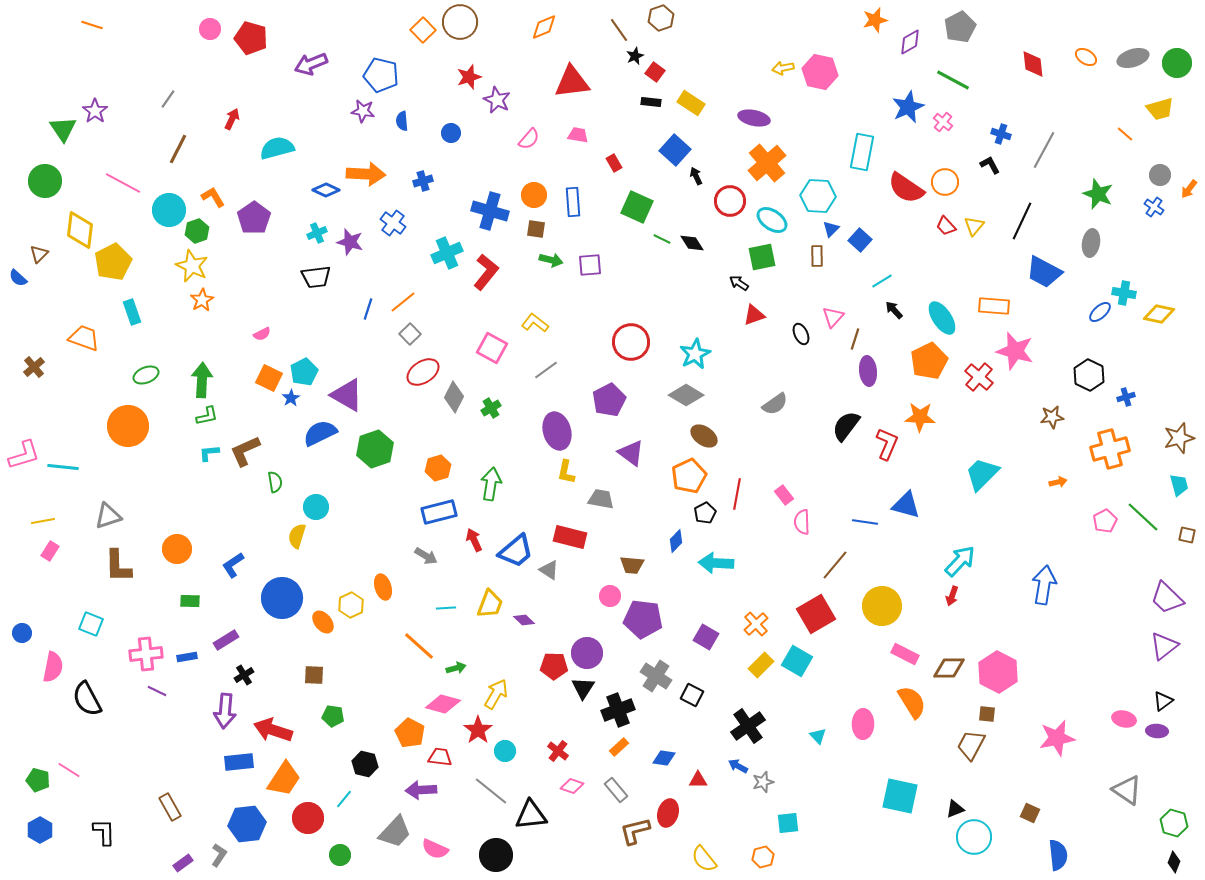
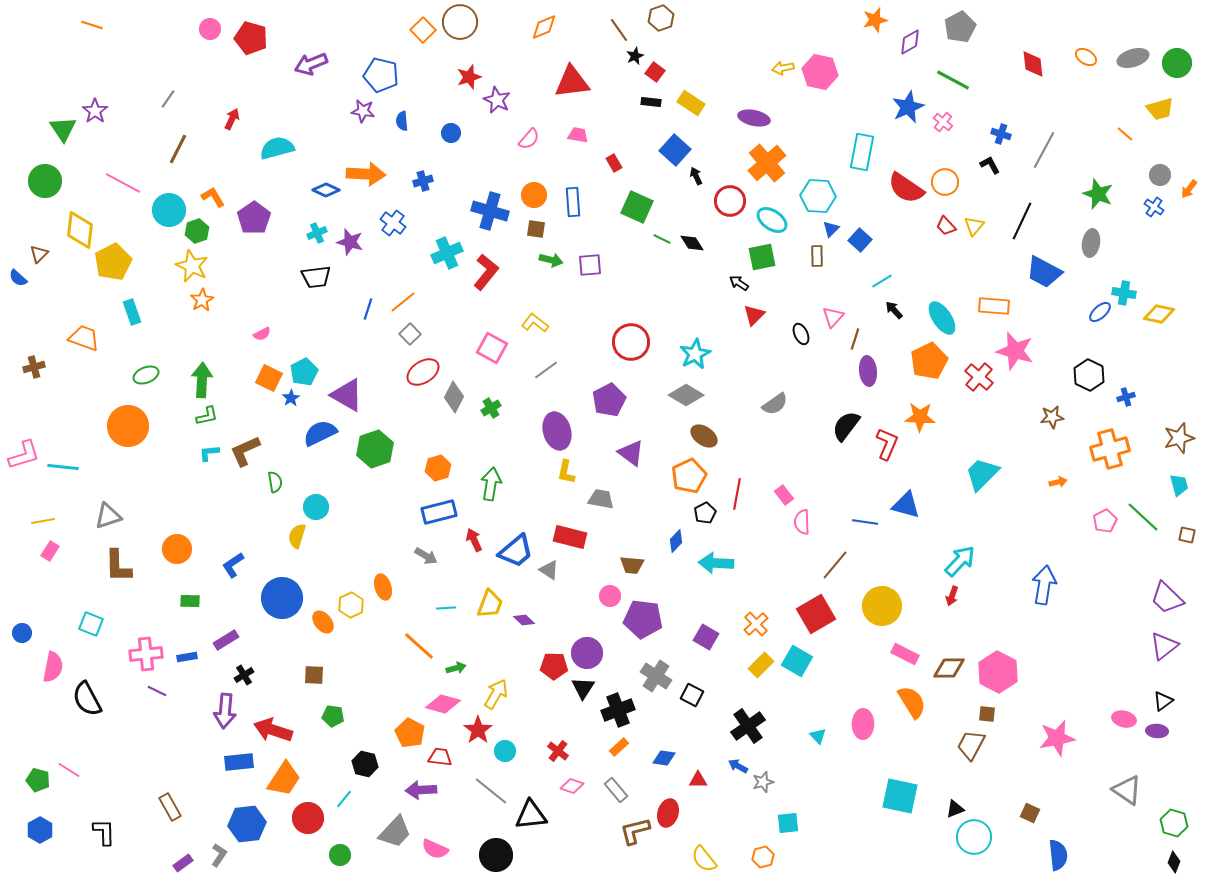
red triangle at (754, 315): rotated 25 degrees counterclockwise
brown cross at (34, 367): rotated 25 degrees clockwise
